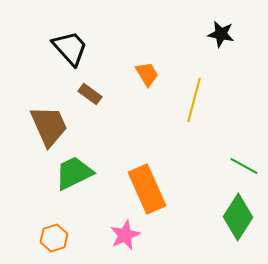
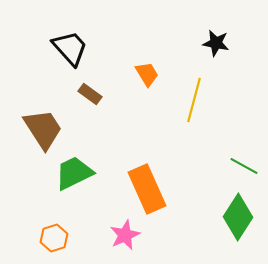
black star: moved 5 px left, 9 px down
brown trapezoid: moved 6 px left, 3 px down; rotated 9 degrees counterclockwise
